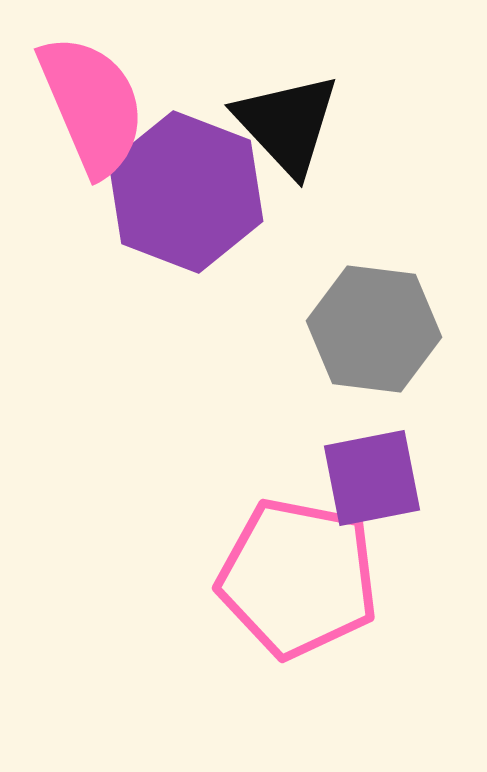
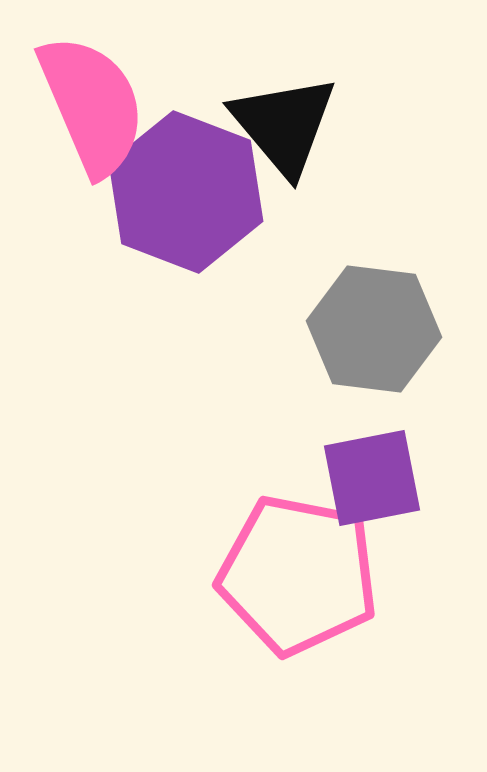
black triangle: moved 3 px left, 1 px down; rotated 3 degrees clockwise
pink pentagon: moved 3 px up
